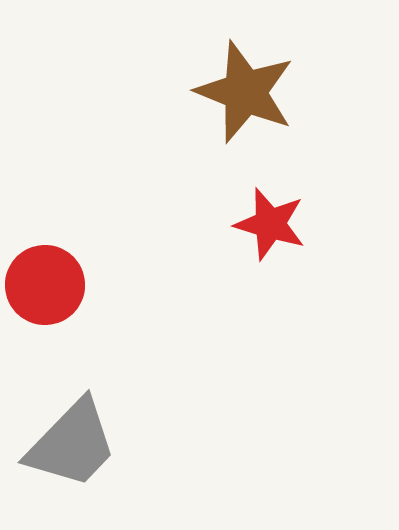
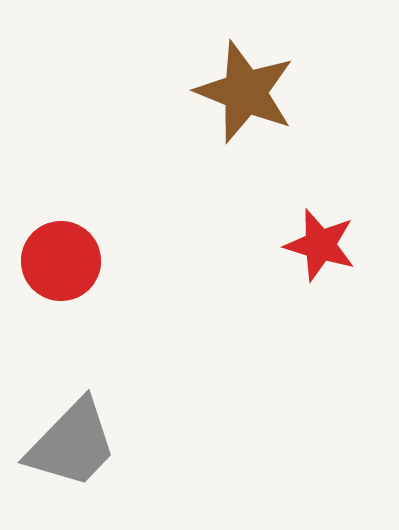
red star: moved 50 px right, 21 px down
red circle: moved 16 px right, 24 px up
